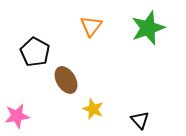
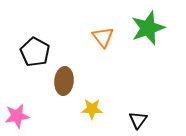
orange triangle: moved 12 px right, 11 px down; rotated 15 degrees counterclockwise
brown ellipse: moved 2 px left, 1 px down; rotated 36 degrees clockwise
yellow star: moved 1 px left; rotated 20 degrees counterclockwise
black triangle: moved 2 px left; rotated 18 degrees clockwise
